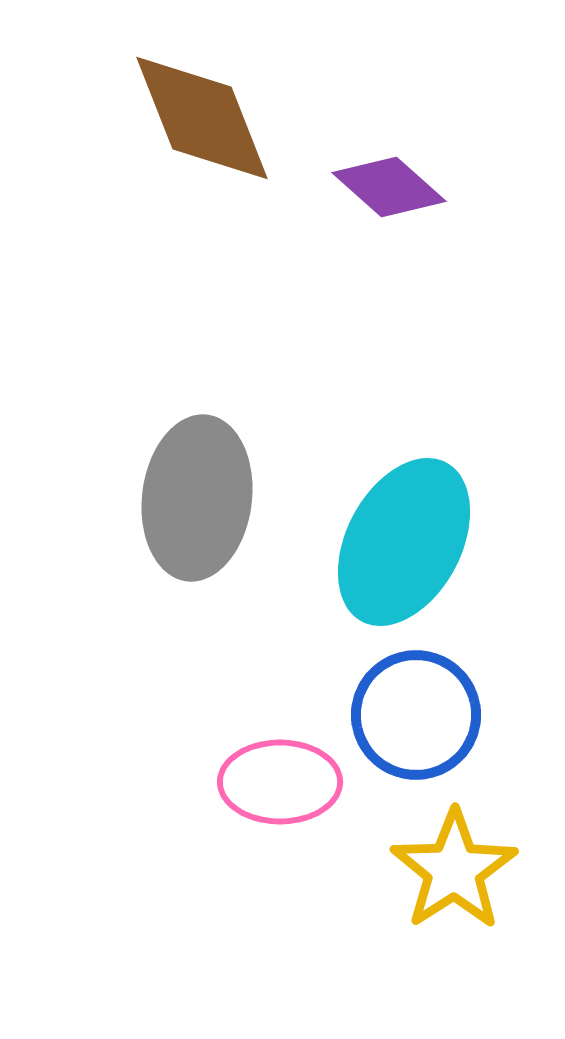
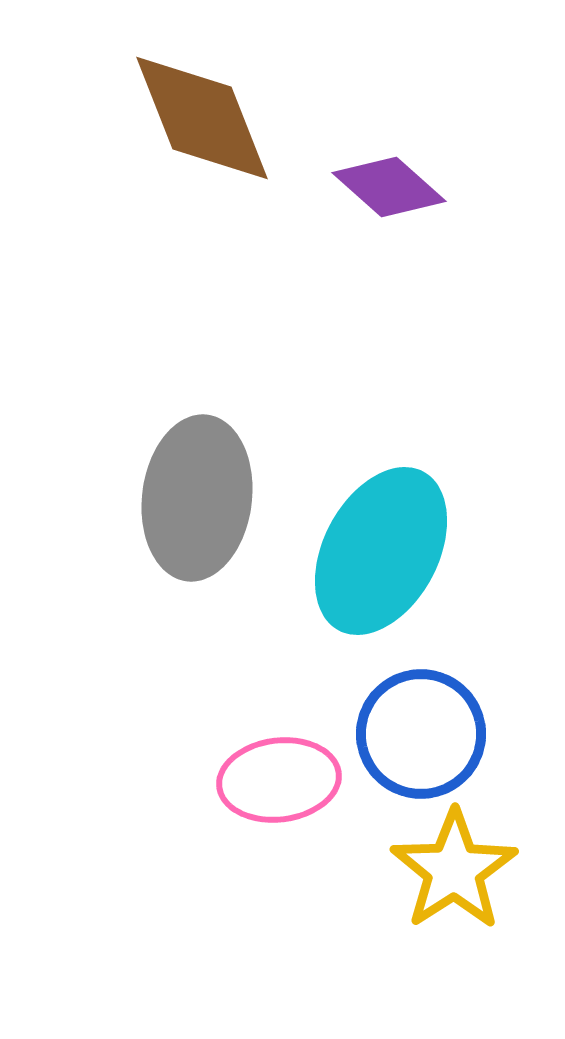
cyan ellipse: moved 23 px left, 9 px down
blue circle: moved 5 px right, 19 px down
pink ellipse: moved 1 px left, 2 px up; rotated 7 degrees counterclockwise
